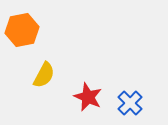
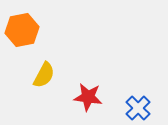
red star: rotated 16 degrees counterclockwise
blue cross: moved 8 px right, 5 px down
